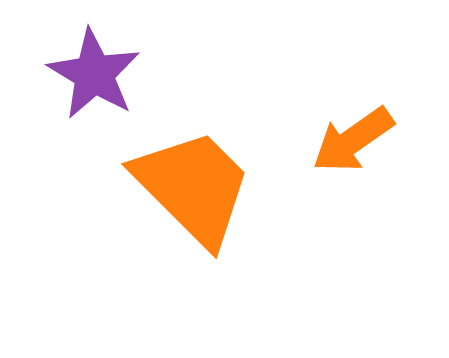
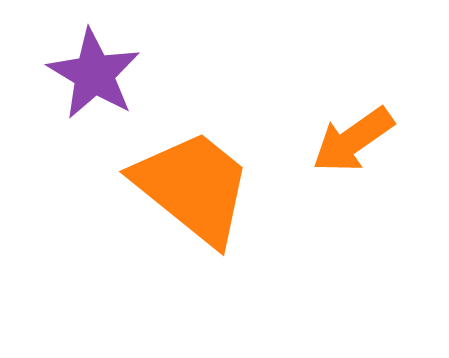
orange trapezoid: rotated 6 degrees counterclockwise
